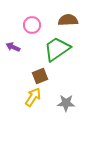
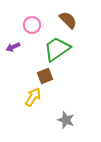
brown semicircle: rotated 48 degrees clockwise
purple arrow: rotated 48 degrees counterclockwise
brown square: moved 5 px right
gray star: moved 17 px down; rotated 18 degrees clockwise
